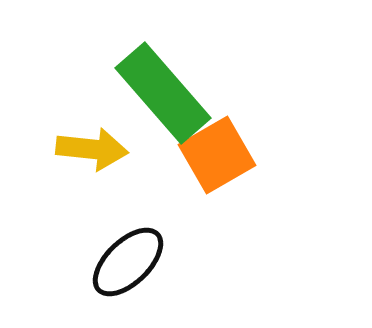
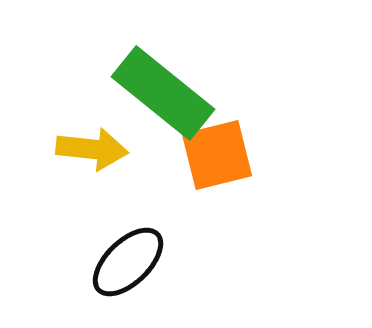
green rectangle: rotated 10 degrees counterclockwise
orange square: rotated 16 degrees clockwise
